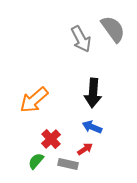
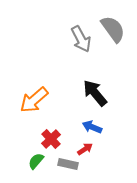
black arrow: moved 2 px right; rotated 136 degrees clockwise
